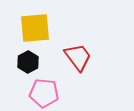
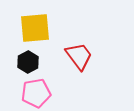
red trapezoid: moved 1 px right, 1 px up
pink pentagon: moved 8 px left; rotated 16 degrees counterclockwise
